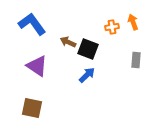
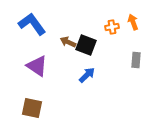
black square: moved 2 px left, 4 px up
